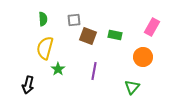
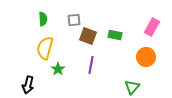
orange circle: moved 3 px right
purple line: moved 3 px left, 6 px up
